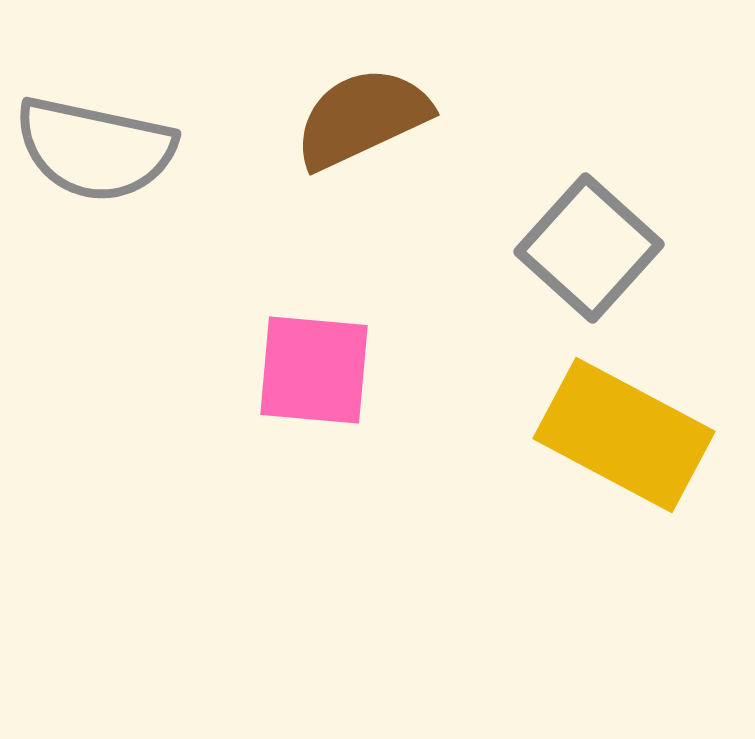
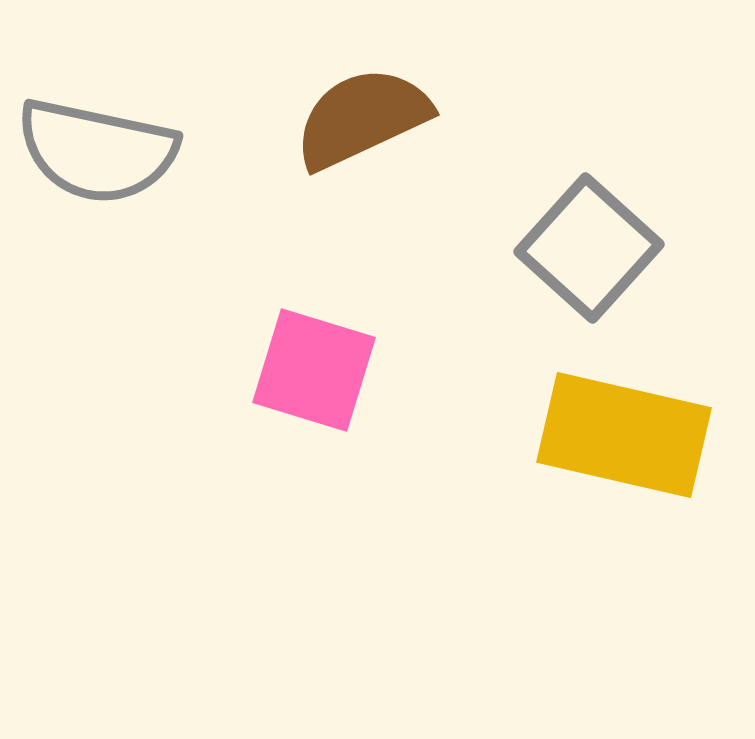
gray semicircle: moved 2 px right, 2 px down
pink square: rotated 12 degrees clockwise
yellow rectangle: rotated 15 degrees counterclockwise
